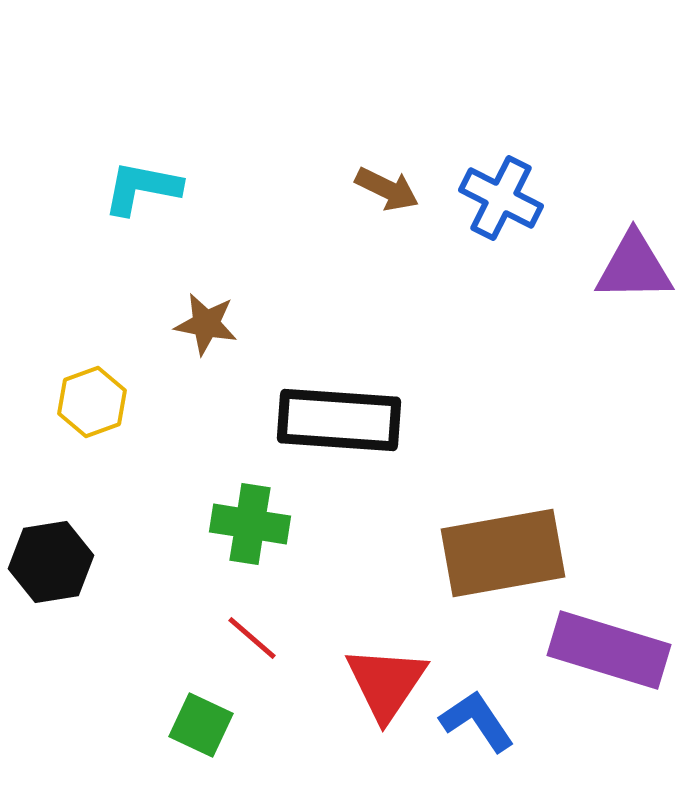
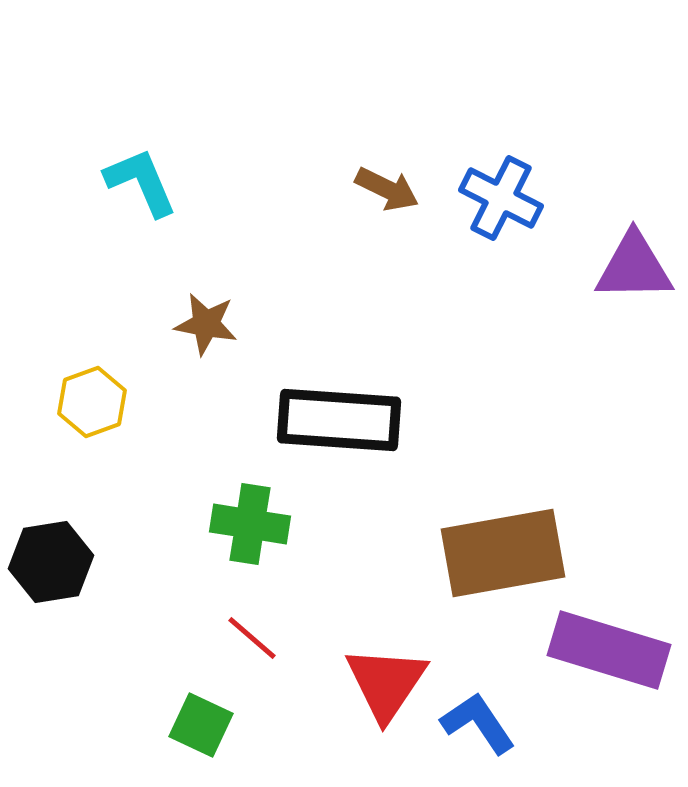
cyan L-shape: moved 1 px left, 6 px up; rotated 56 degrees clockwise
blue L-shape: moved 1 px right, 2 px down
